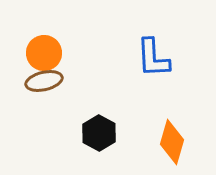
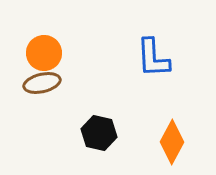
brown ellipse: moved 2 px left, 2 px down
black hexagon: rotated 16 degrees counterclockwise
orange diamond: rotated 12 degrees clockwise
